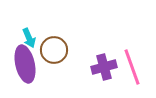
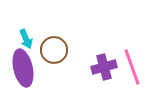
cyan arrow: moved 3 px left, 1 px down
purple ellipse: moved 2 px left, 4 px down
